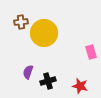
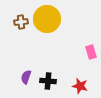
yellow circle: moved 3 px right, 14 px up
purple semicircle: moved 2 px left, 5 px down
black cross: rotated 21 degrees clockwise
